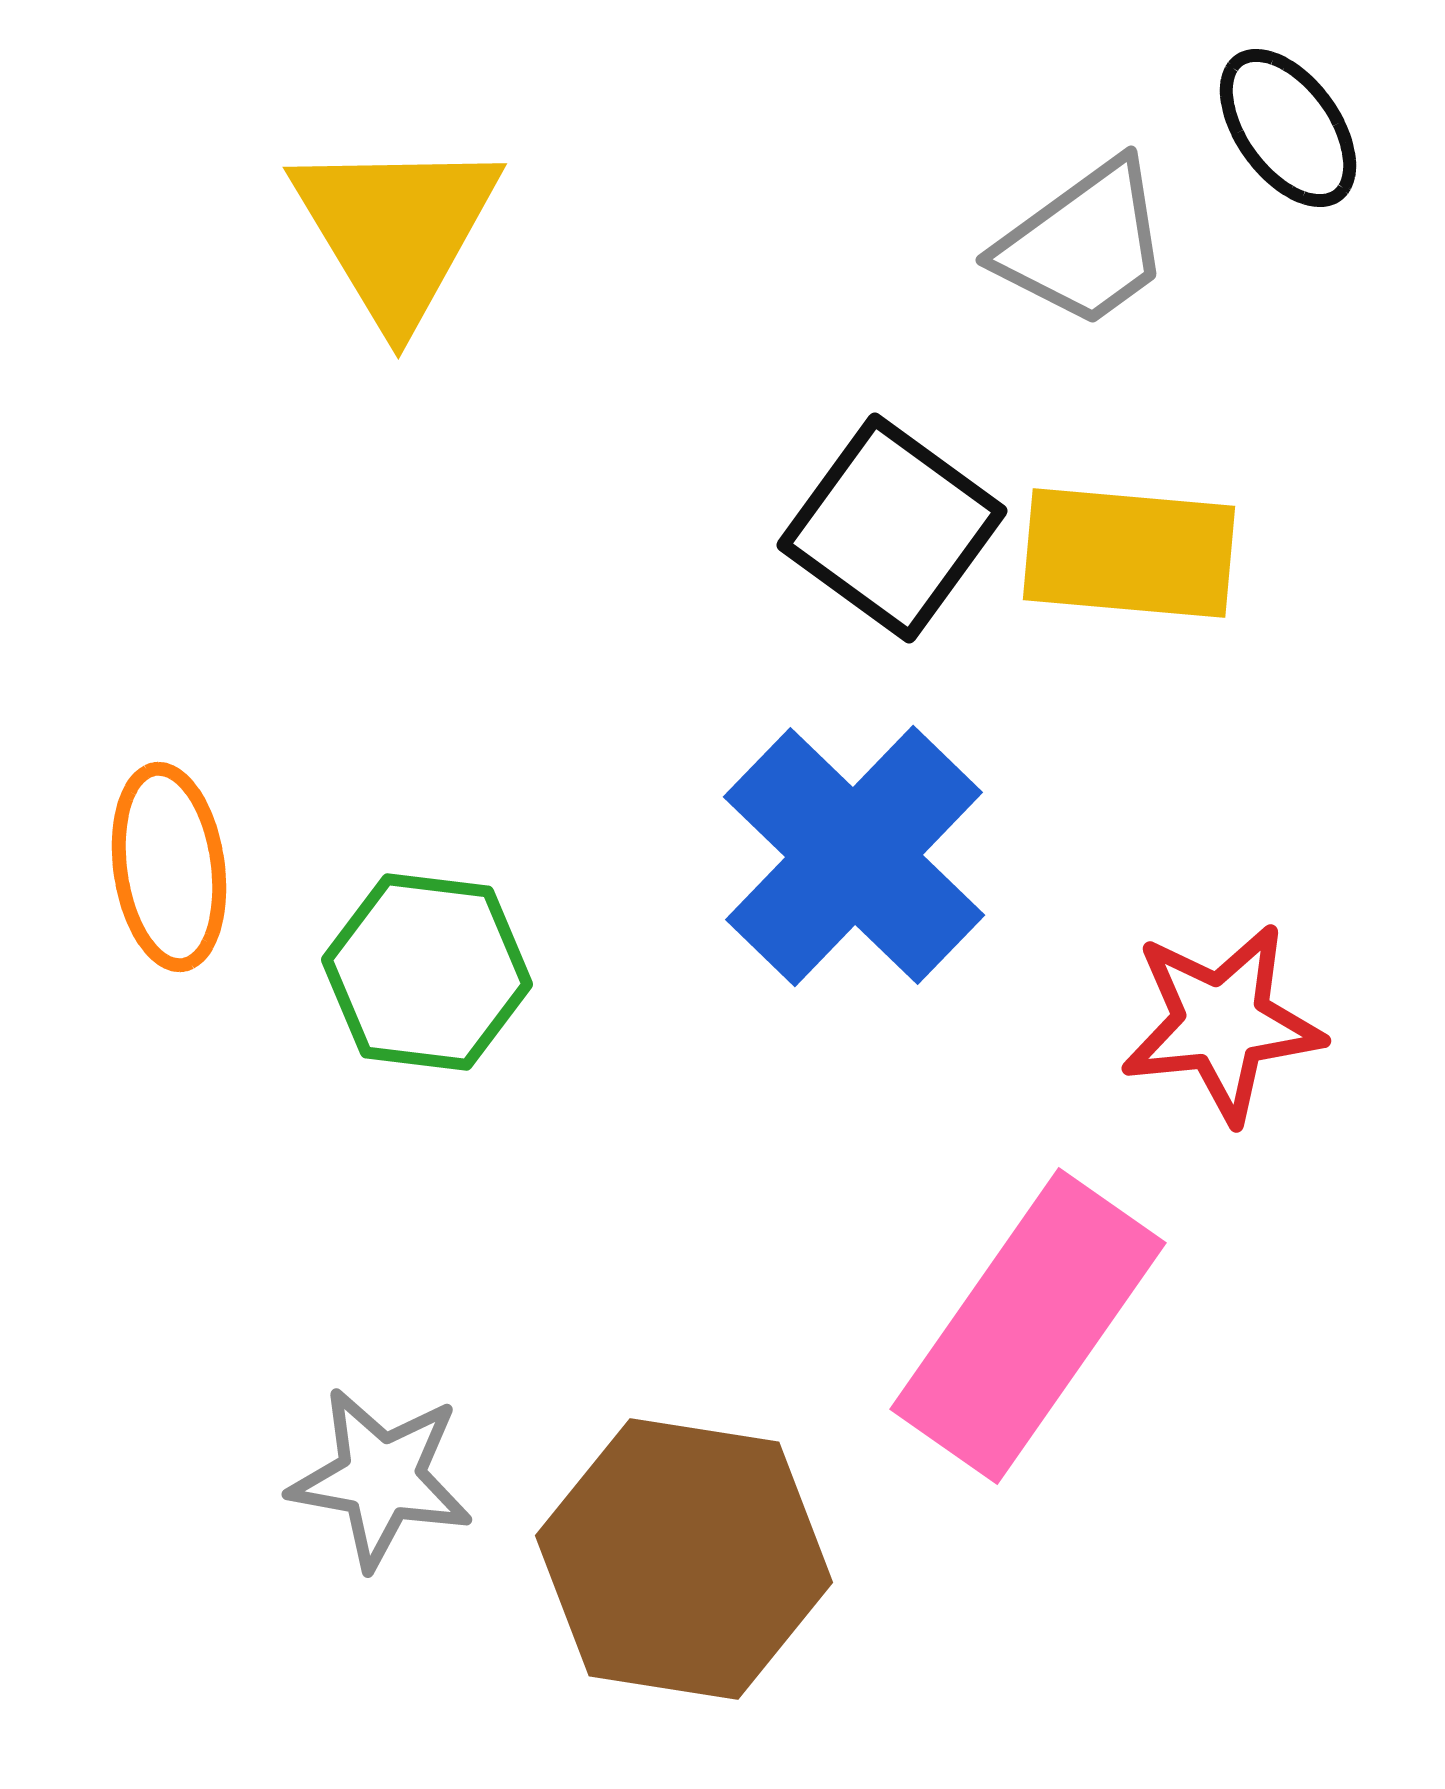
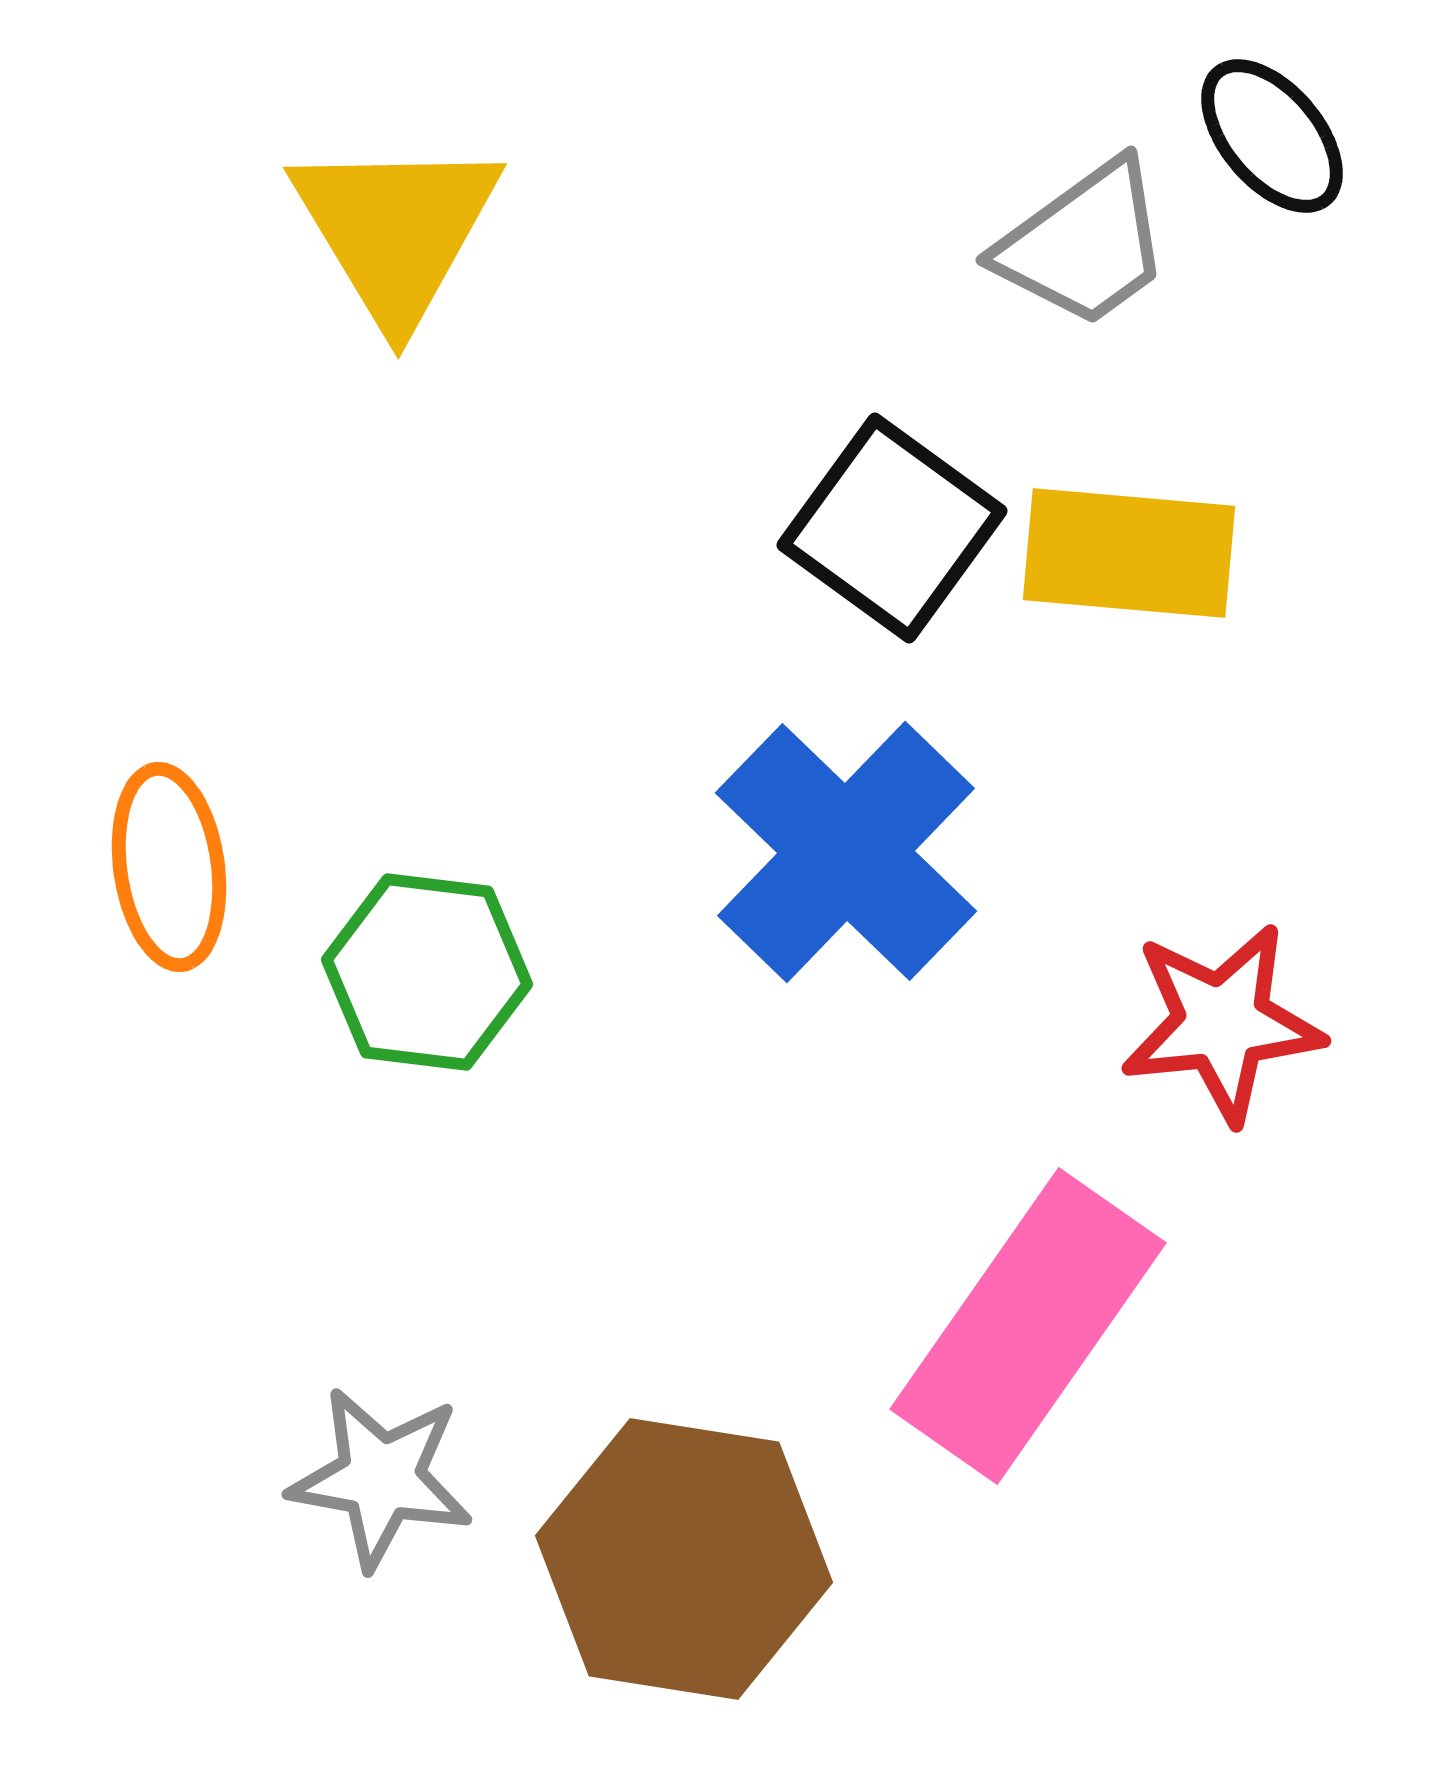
black ellipse: moved 16 px left, 8 px down; rotated 4 degrees counterclockwise
blue cross: moved 8 px left, 4 px up
